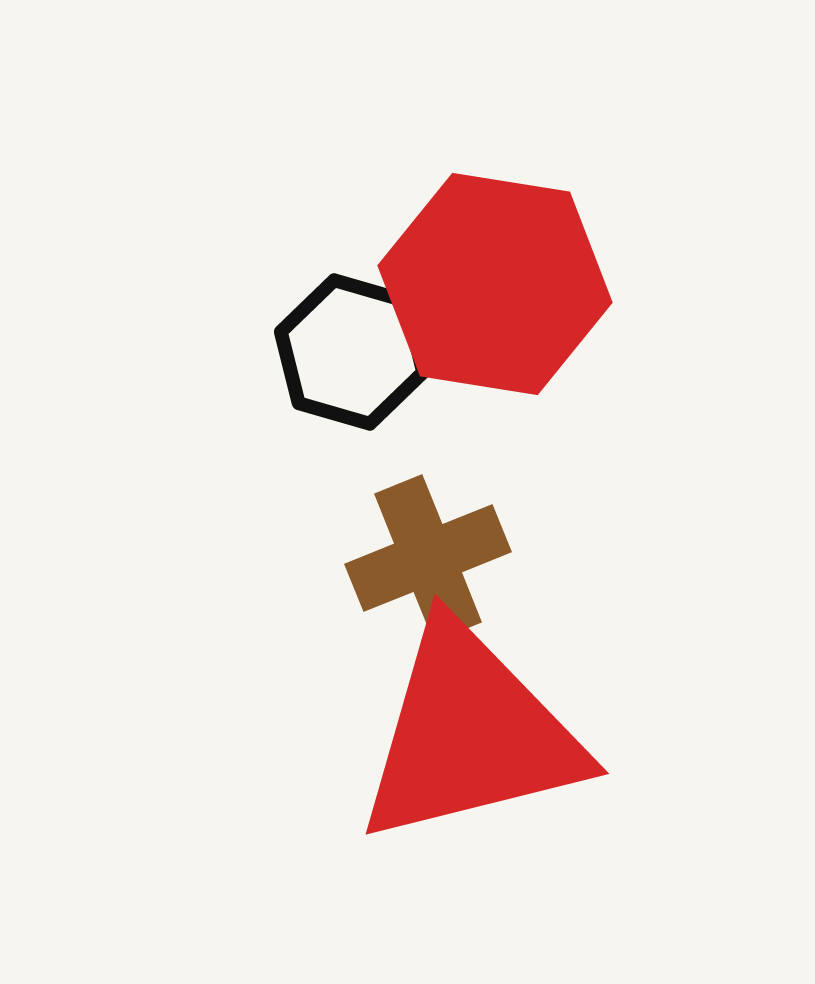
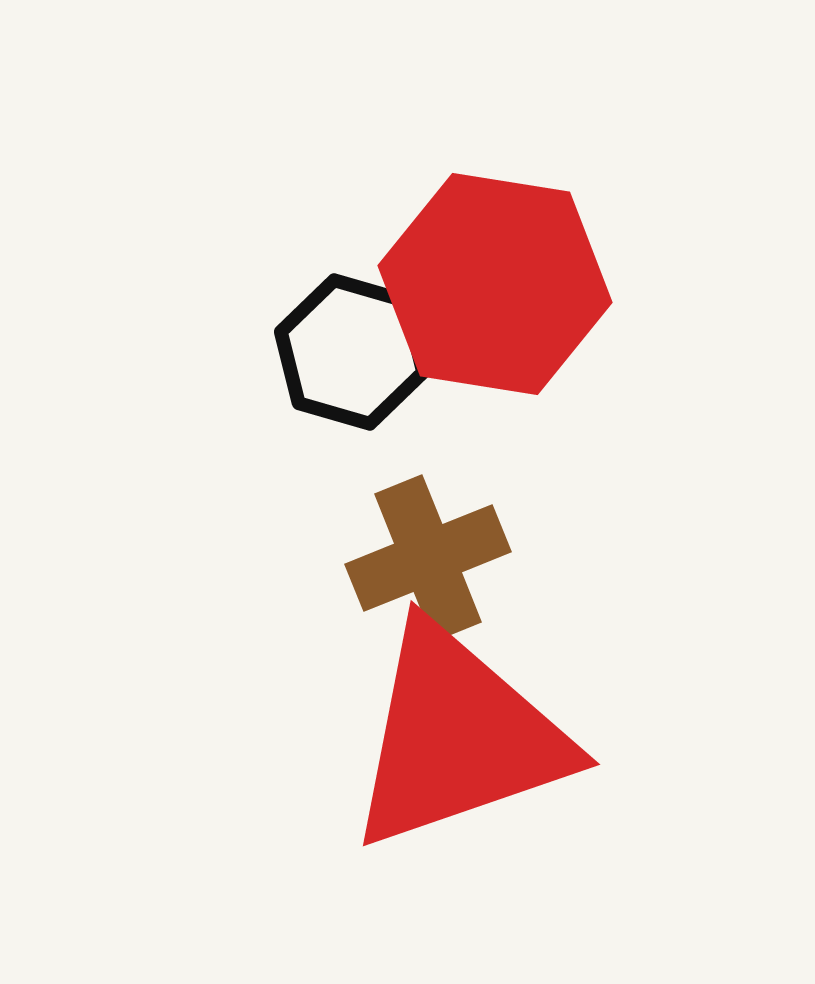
red triangle: moved 12 px left, 3 px down; rotated 5 degrees counterclockwise
